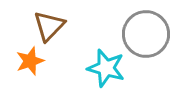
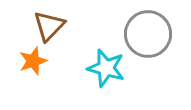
gray circle: moved 2 px right
orange star: moved 3 px right
